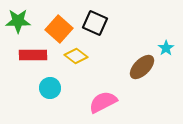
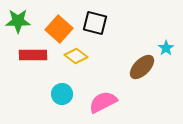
black square: rotated 10 degrees counterclockwise
cyan circle: moved 12 px right, 6 px down
